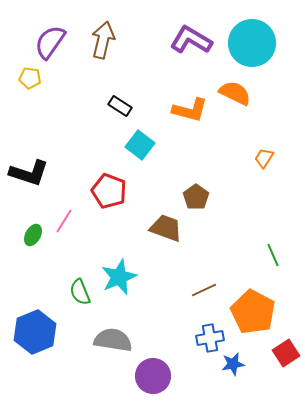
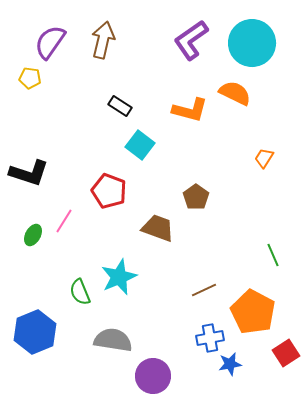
purple L-shape: rotated 66 degrees counterclockwise
brown trapezoid: moved 8 px left
blue star: moved 3 px left
